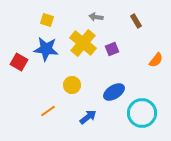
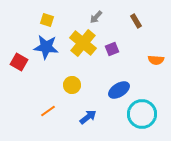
gray arrow: rotated 56 degrees counterclockwise
blue star: moved 2 px up
orange semicircle: rotated 56 degrees clockwise
blue ellipse: moved 5 px right, 2 px up
cyan circle: moved 1 px down
